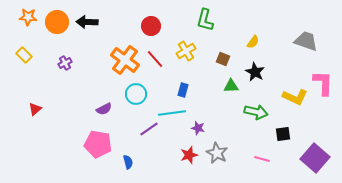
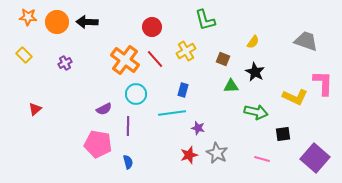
green L-shape: rotated 30 degrees counterclockwise
red circle: moved 1 px right, 1 px down
purple line: moved 21 px left, 3 px up; rotated 54 degrees counterclockwise
